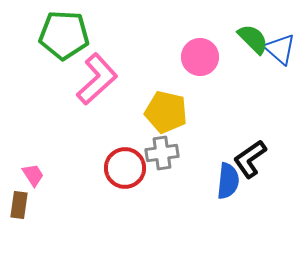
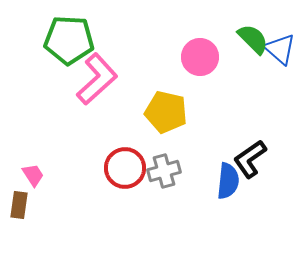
green pentagon: moved 5 px right, 5 px down
gray cross: moved 2 px right, 18 px down; rotated 8 degrees counterclockwise
